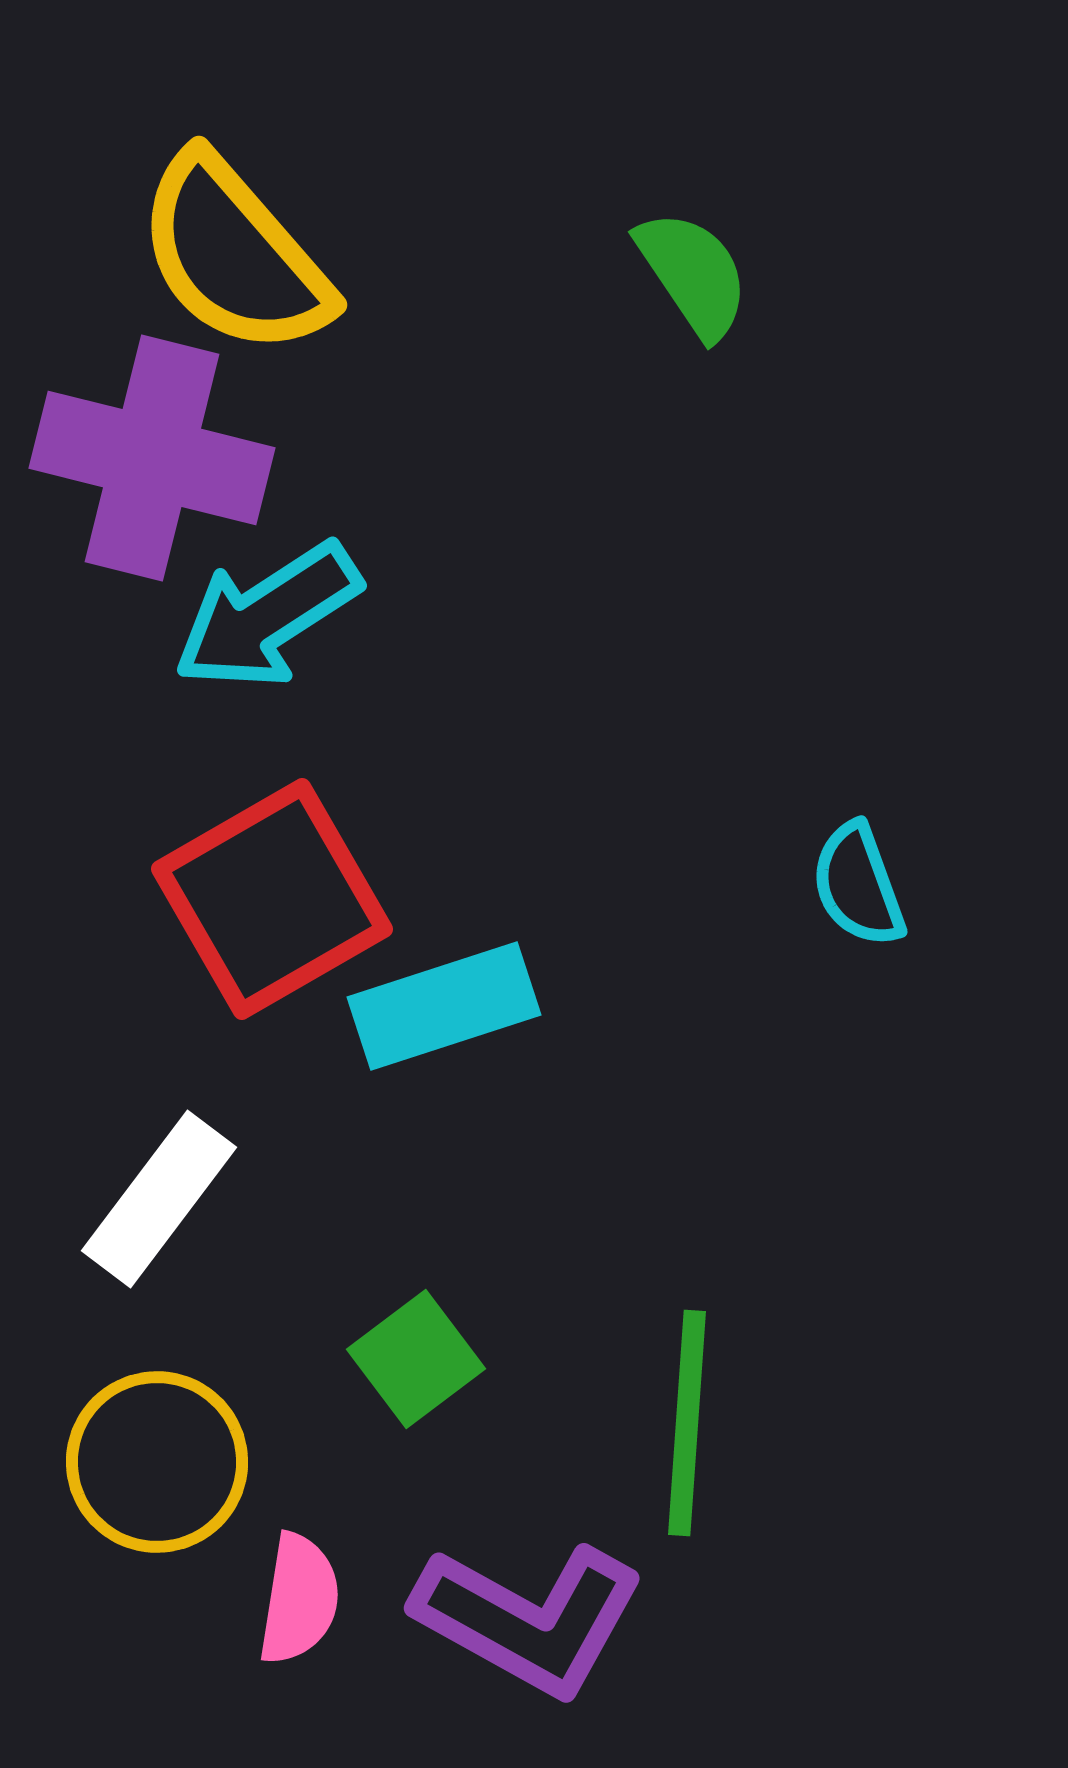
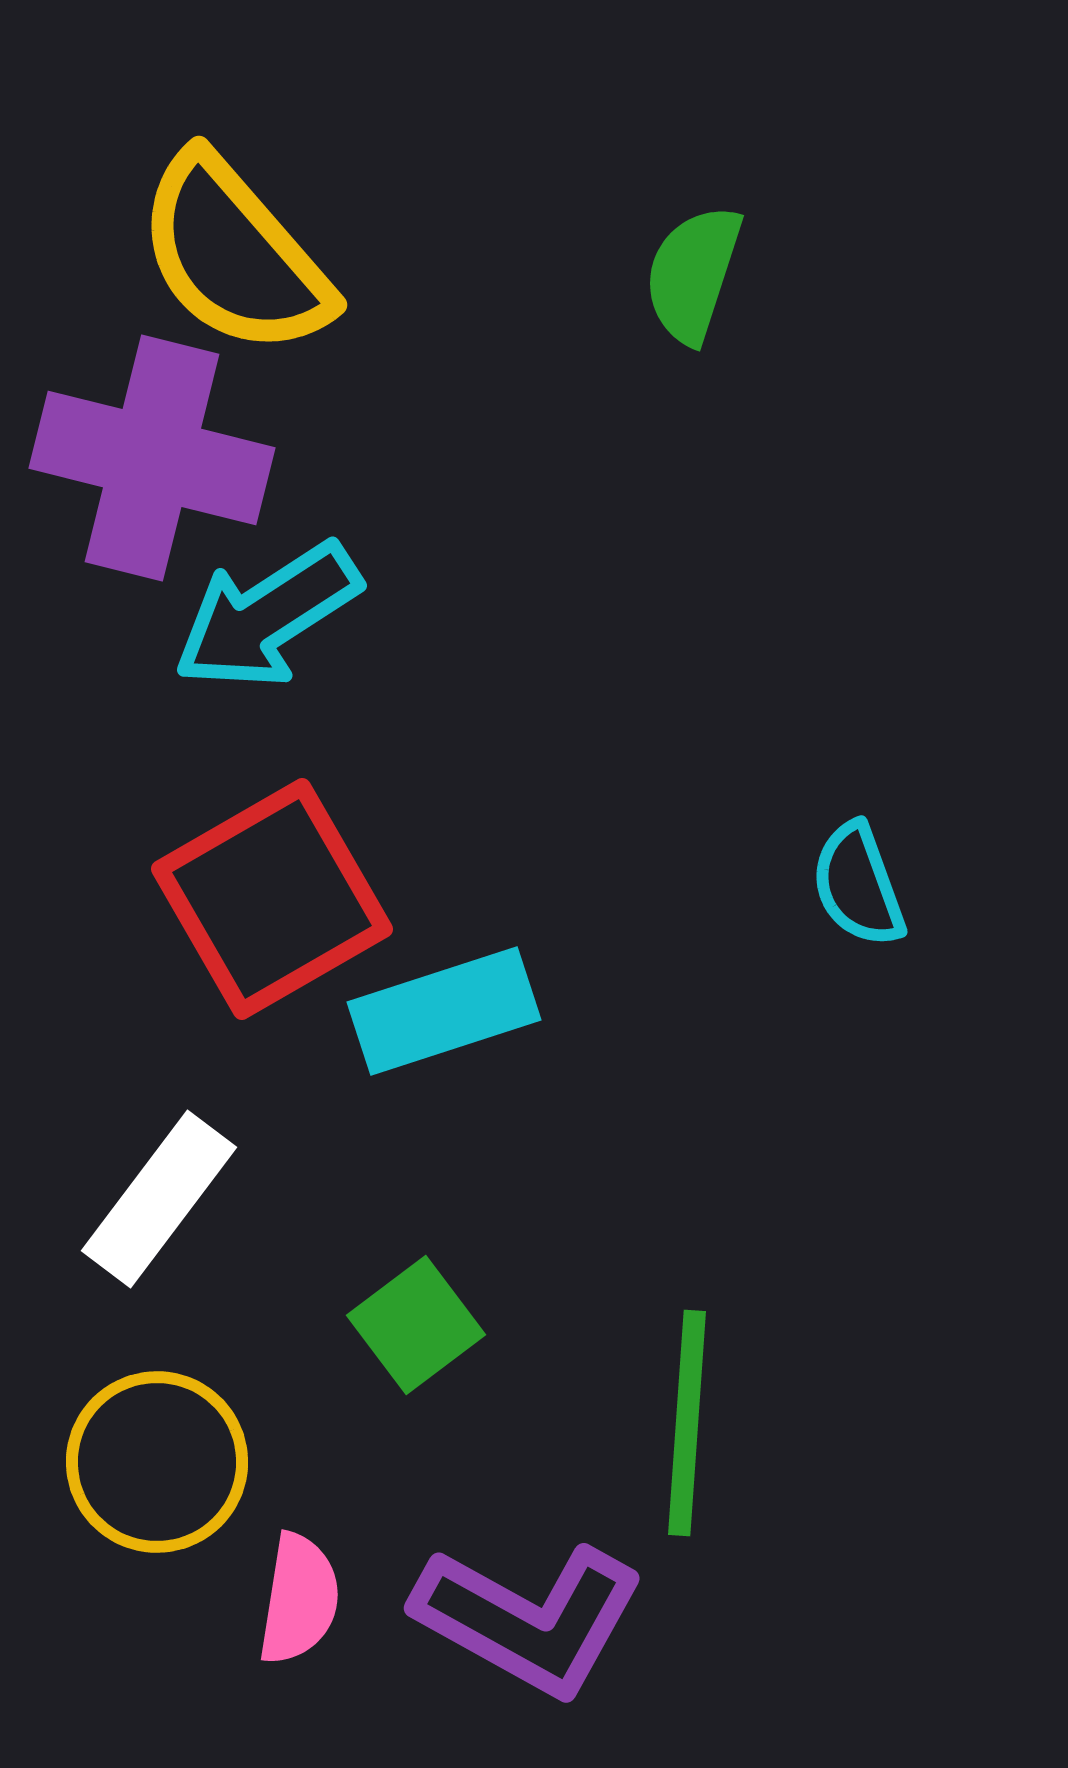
green semicircle: rotated 128 degrees counterclockwise
cyan rectangle: moved 5 px down
green square: moved 34 px up
